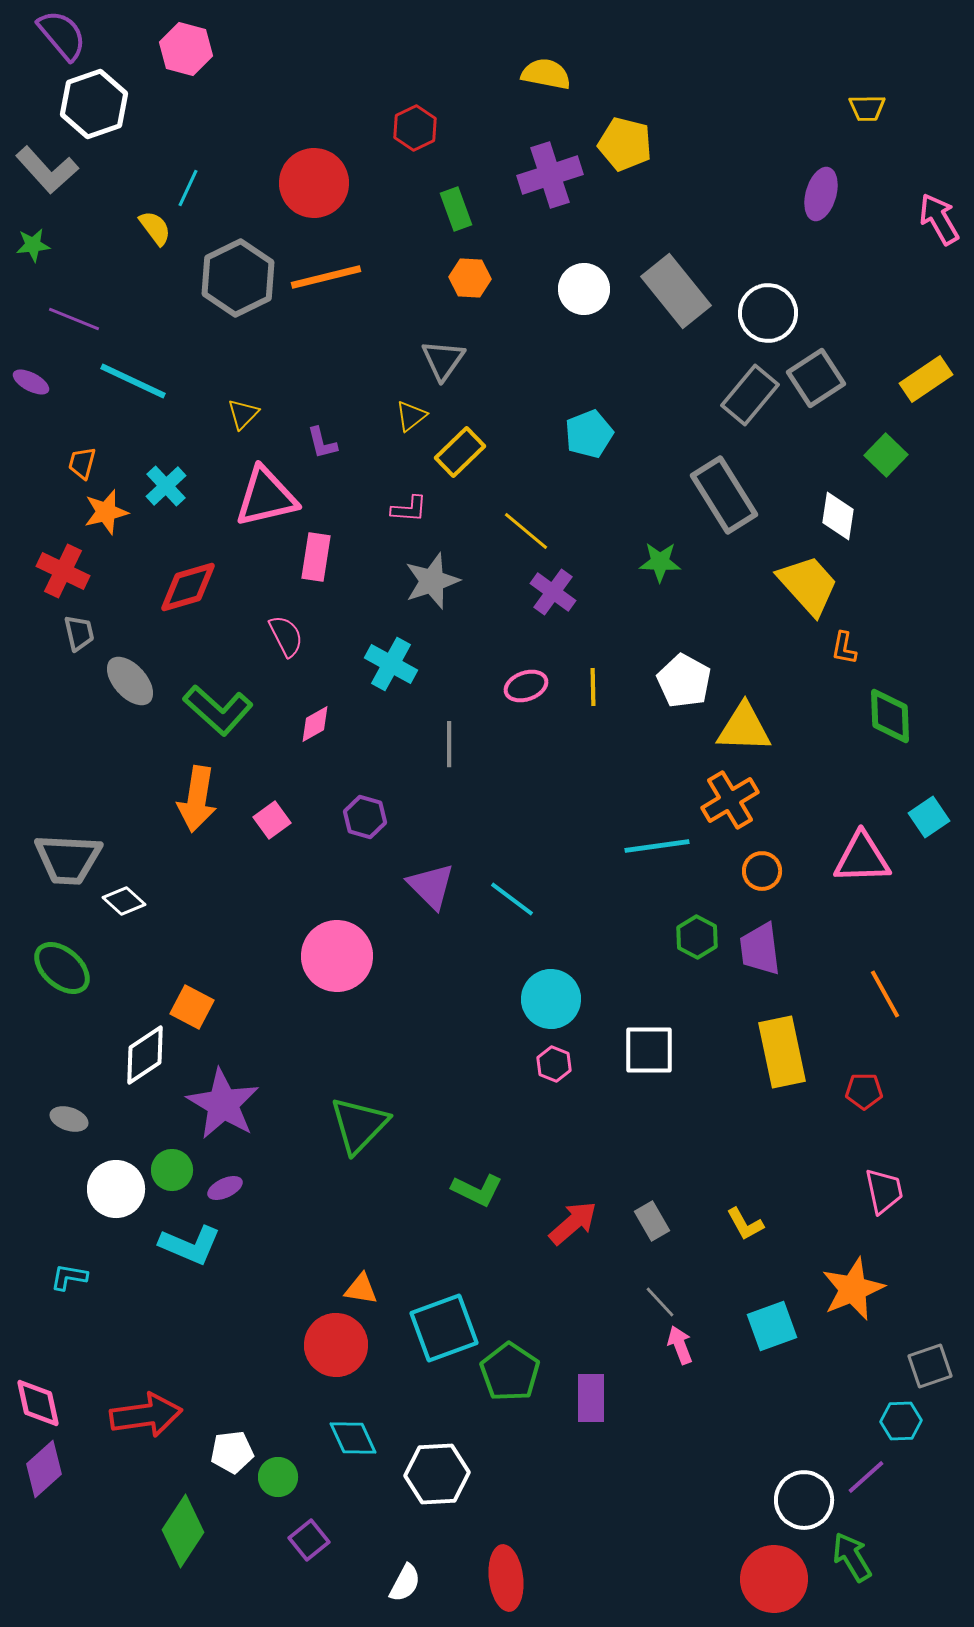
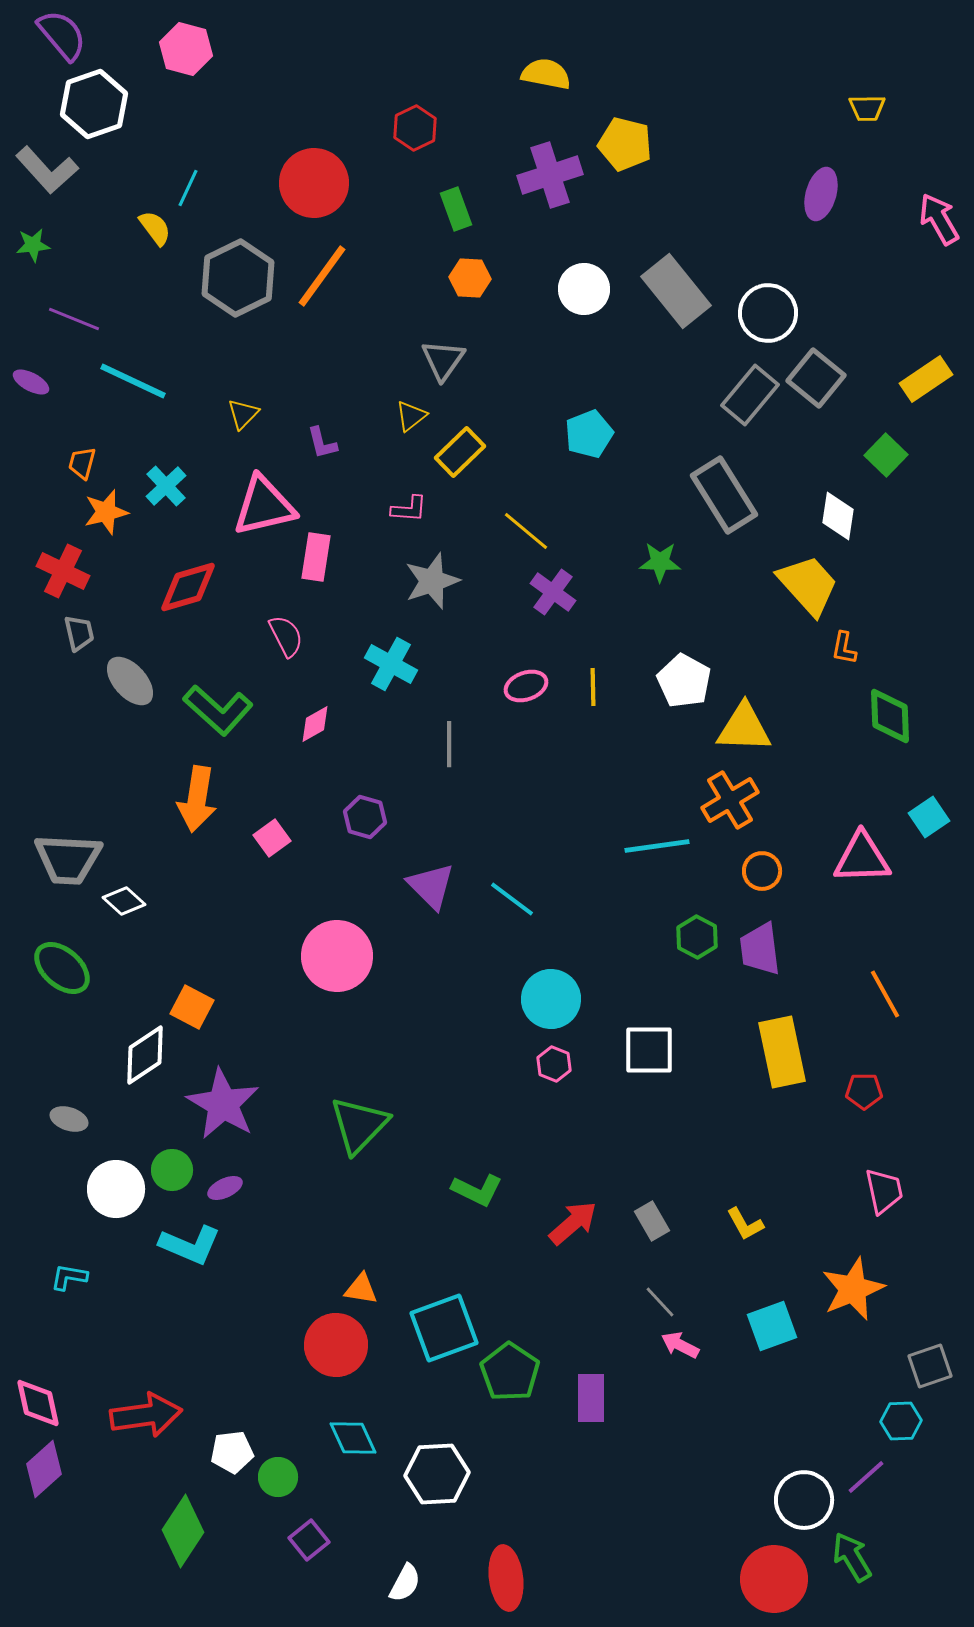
orange line at (326, 277): moved 4 px left, 1 px up; rotated 40 degrees counterclockwise
gray square at (816, 378): rotated 18 degrees counterclockwise
pink triangle at (266, 497): moved 2 px left, 9 px down
pink square at (272, 820): moved 18 px down
pink arrow at (680, 1345): rotated 42 degrees counterclockwise
